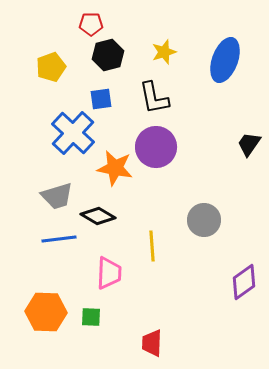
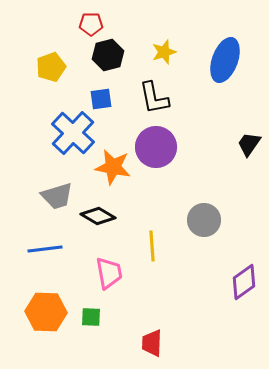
orange star: moved 2 px left, 1 px up
blue line: moved 14 px left, 10 px down
pink trapezoid: rotated 12 degrees counterclockwise
